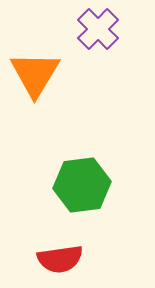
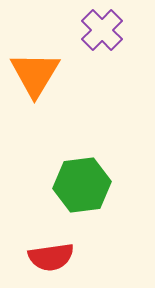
purple cross: moved 4 px right, 1 px down
red semicircle: moved 9 px left, 2 px up
